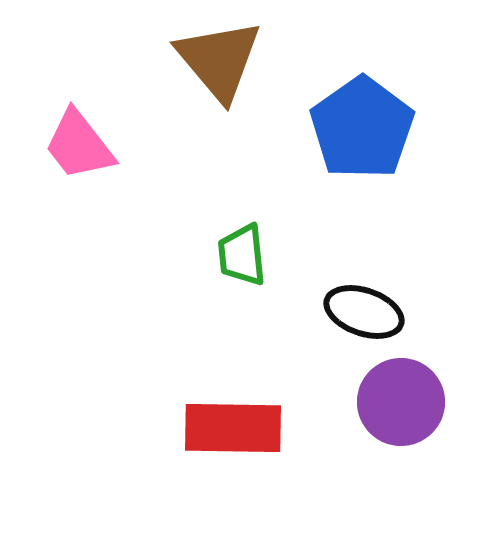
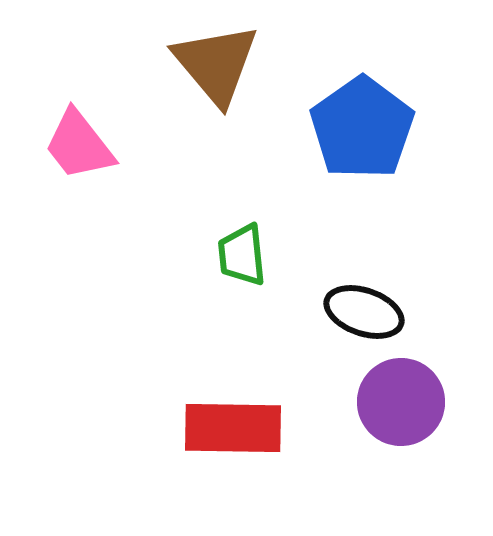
brown triangle: moved 3 px left, 4 px down
